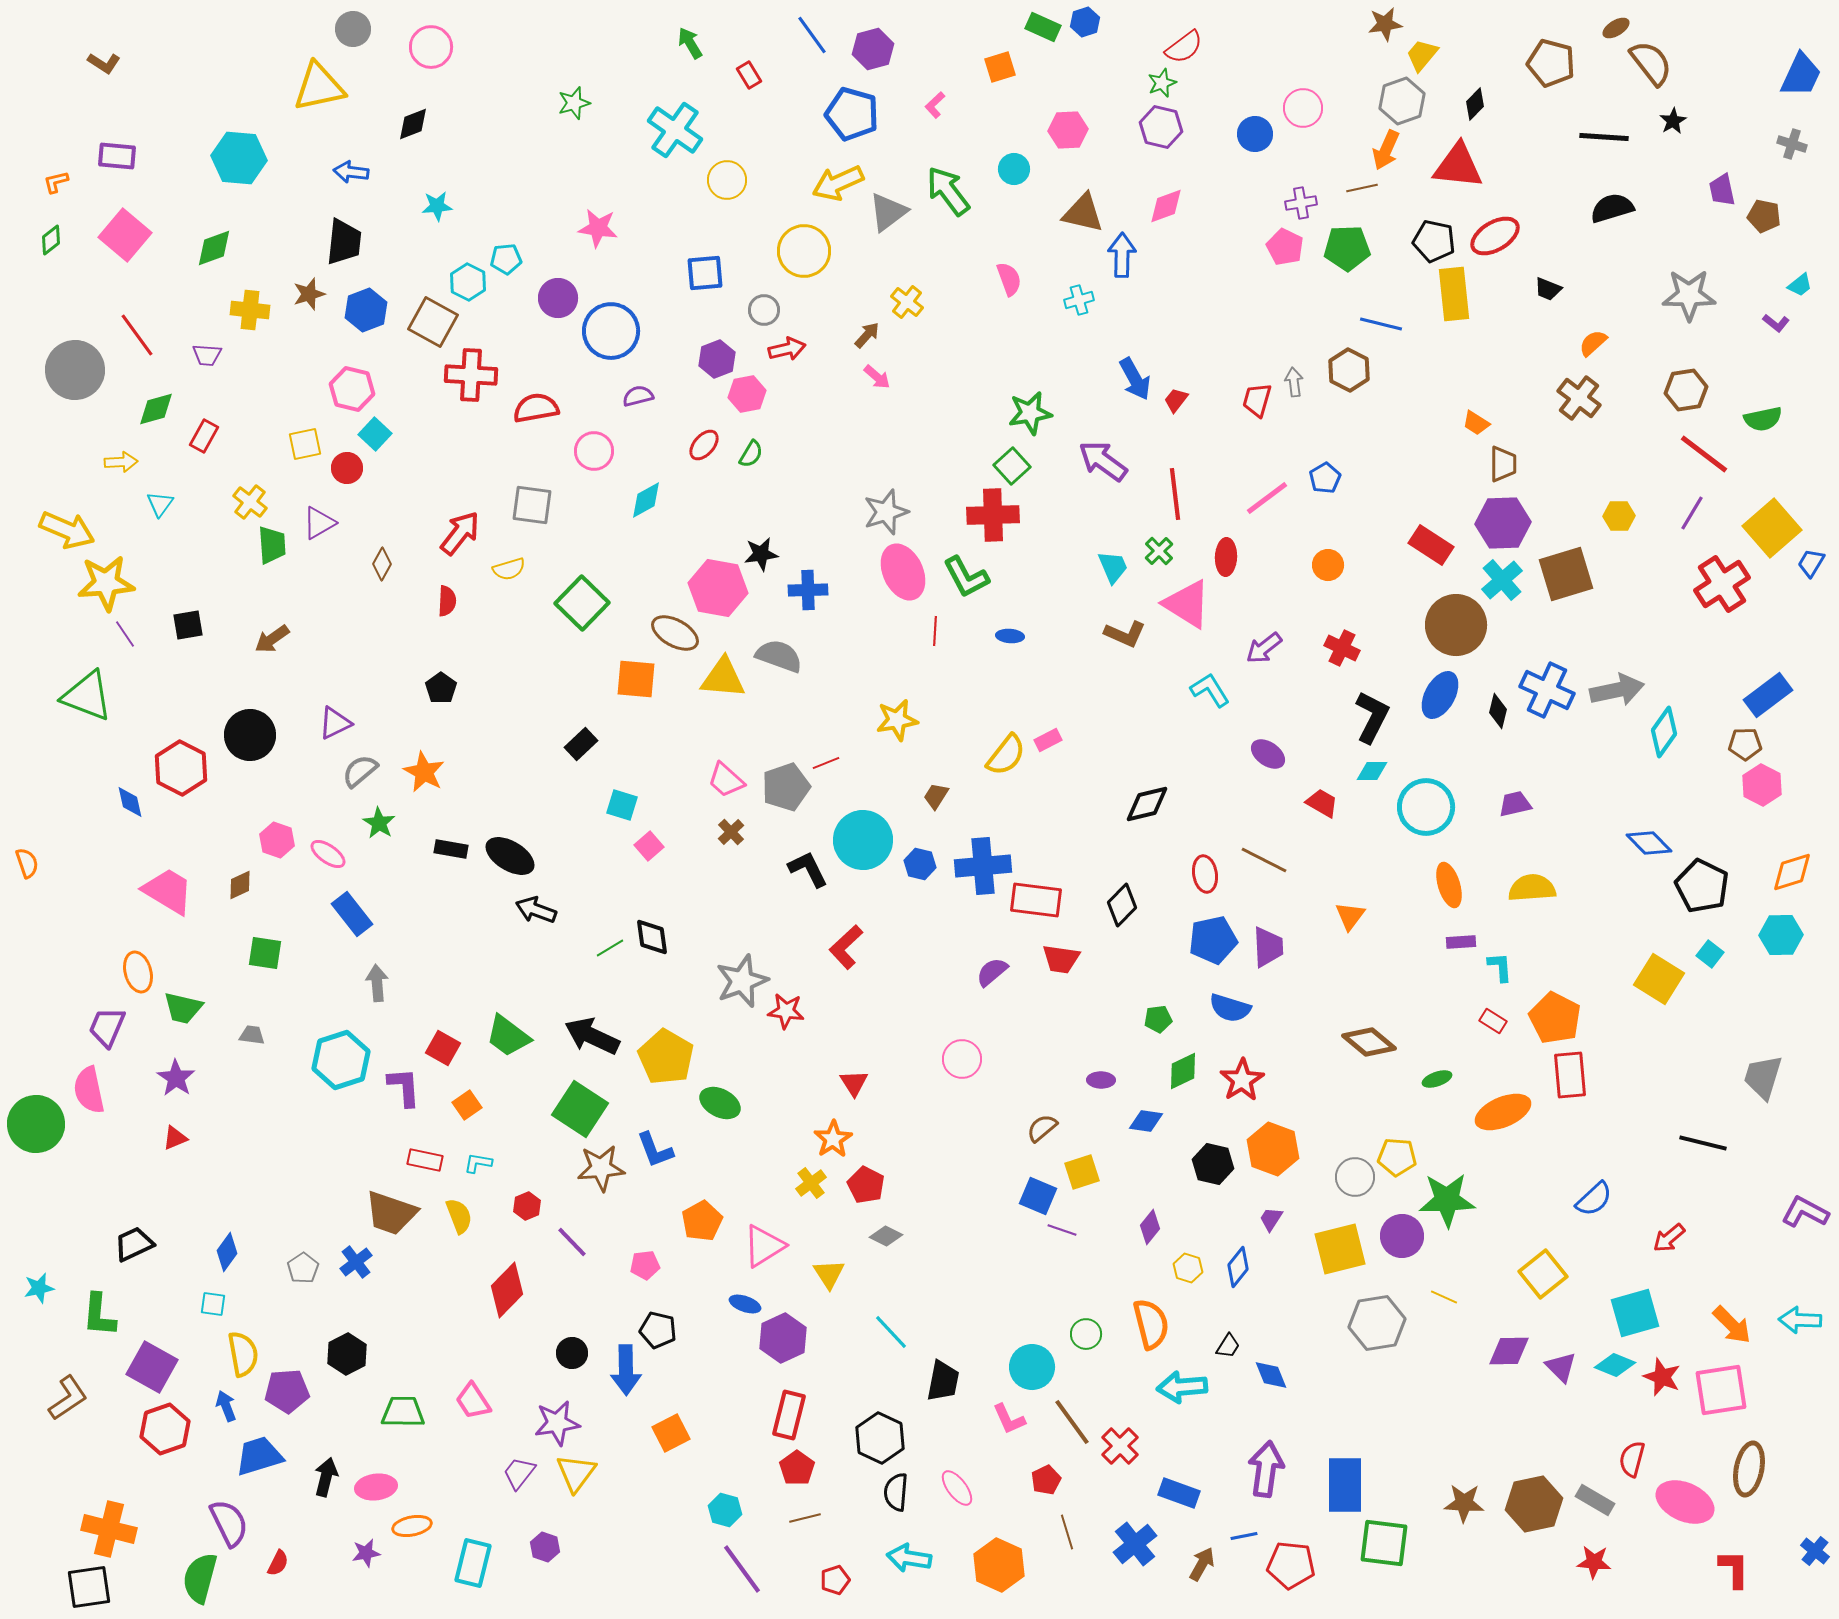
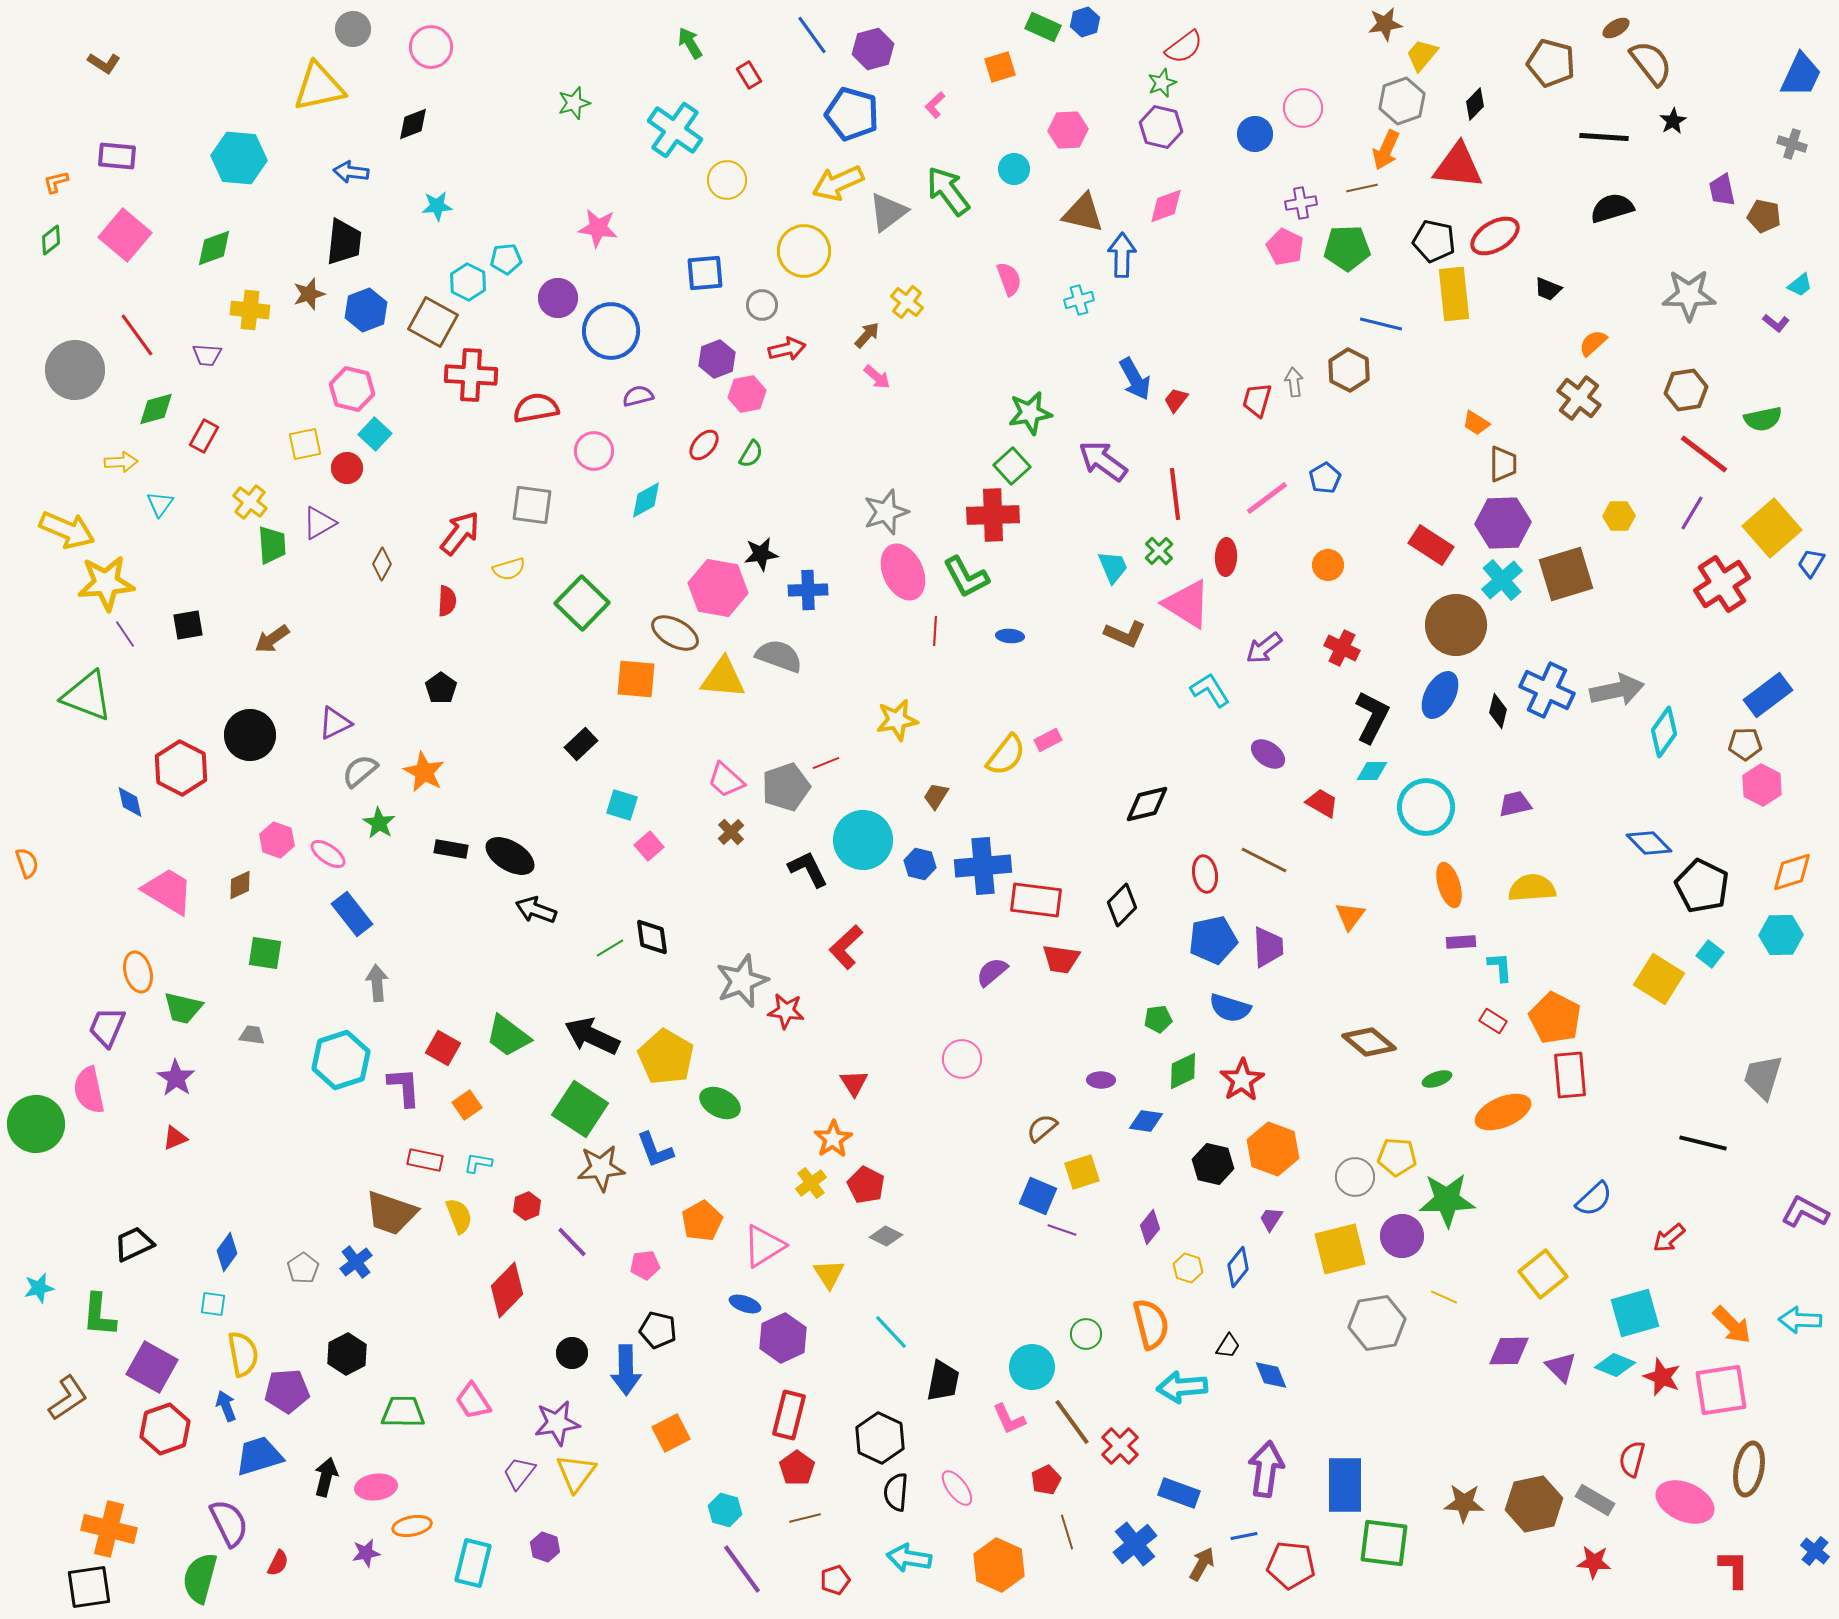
gray circle at (764, 310): moved 2 px left, 5 px up
